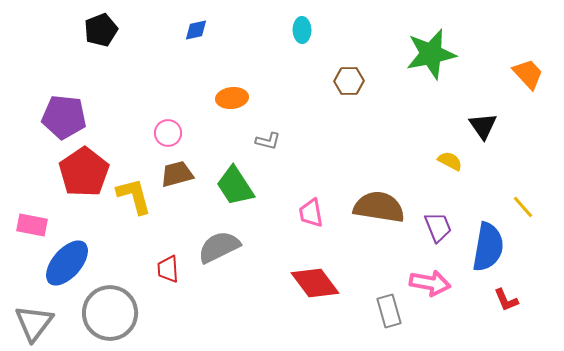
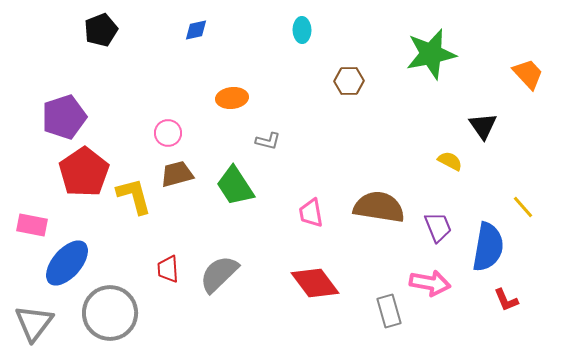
purple pentagon: rotated 24 degrees counterclockwise
gray semicircle: moved 27 px down; rotated 18 degrees counterclockwise
